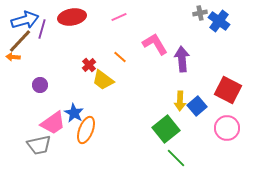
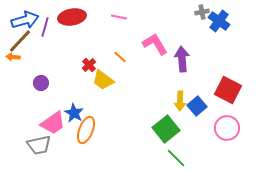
gray cross: moved 2 px right, 1 px up
pink line: rotated 35 degrees clockwise
purple line: moved 3 px right, 2 px up
purple circle: moved 1 px right, 2 px up
